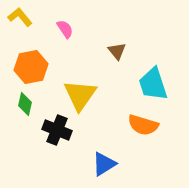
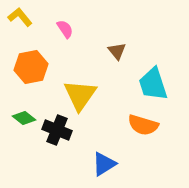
green diamond: moved 1 px left, 14 px down; rotated 65 degrees counterclockwise
